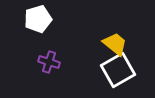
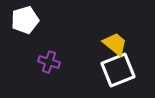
white pentagon: moved 13 px left, 1 px down
white square: rotated 8 degrees clockwise
